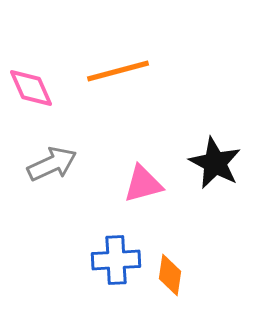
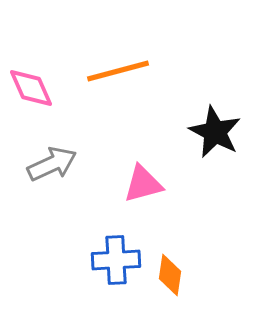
black star: moved 31 px up
